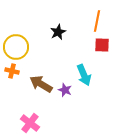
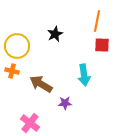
black star: moved 3 px left, 2 px down
yellow circle: moved 1 px right, 1 px up
cyan arrow: rotated 15 degrees clockwise
purple star: moved 13 px down; rotated 24 degrees counterclockwise
